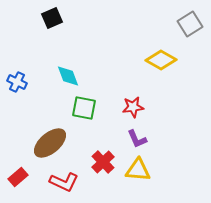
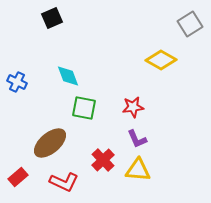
red cross: moved 2 px up
